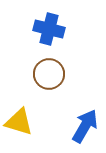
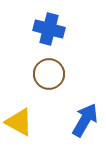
yellow triangle: rotated 12 degrees clockwise
blue arrow: moved 6 px up
